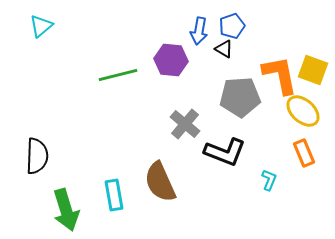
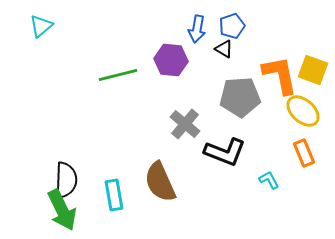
blue arrow: moved 2 px left, 2 px up
black semicircle: moved 29 px right, 24 px down
cyan L-shape: rotated 50 degrees counterclockwise
green arrow: moved 4 px left; rotated 9 degrees counterclockwise
